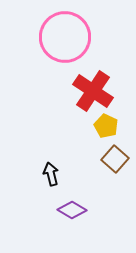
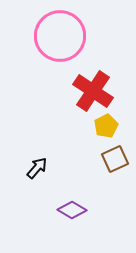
pink circle: moved 5 px left, 1 px up
yellow pentagon: rotated 20 degrees clockwise
brown square: rotated 24 degrees clockwise
black arrow: moved 14 px left, 6 px up; rotated 55 degrees clockwise
